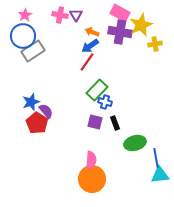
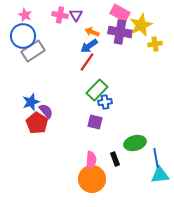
pink star: rotated 16 degrees counterclockwise
blue arrow: moved 1 px left
blue cross: rotated 24 degrees counterclockwise
black rectangle: moved 36 px down
